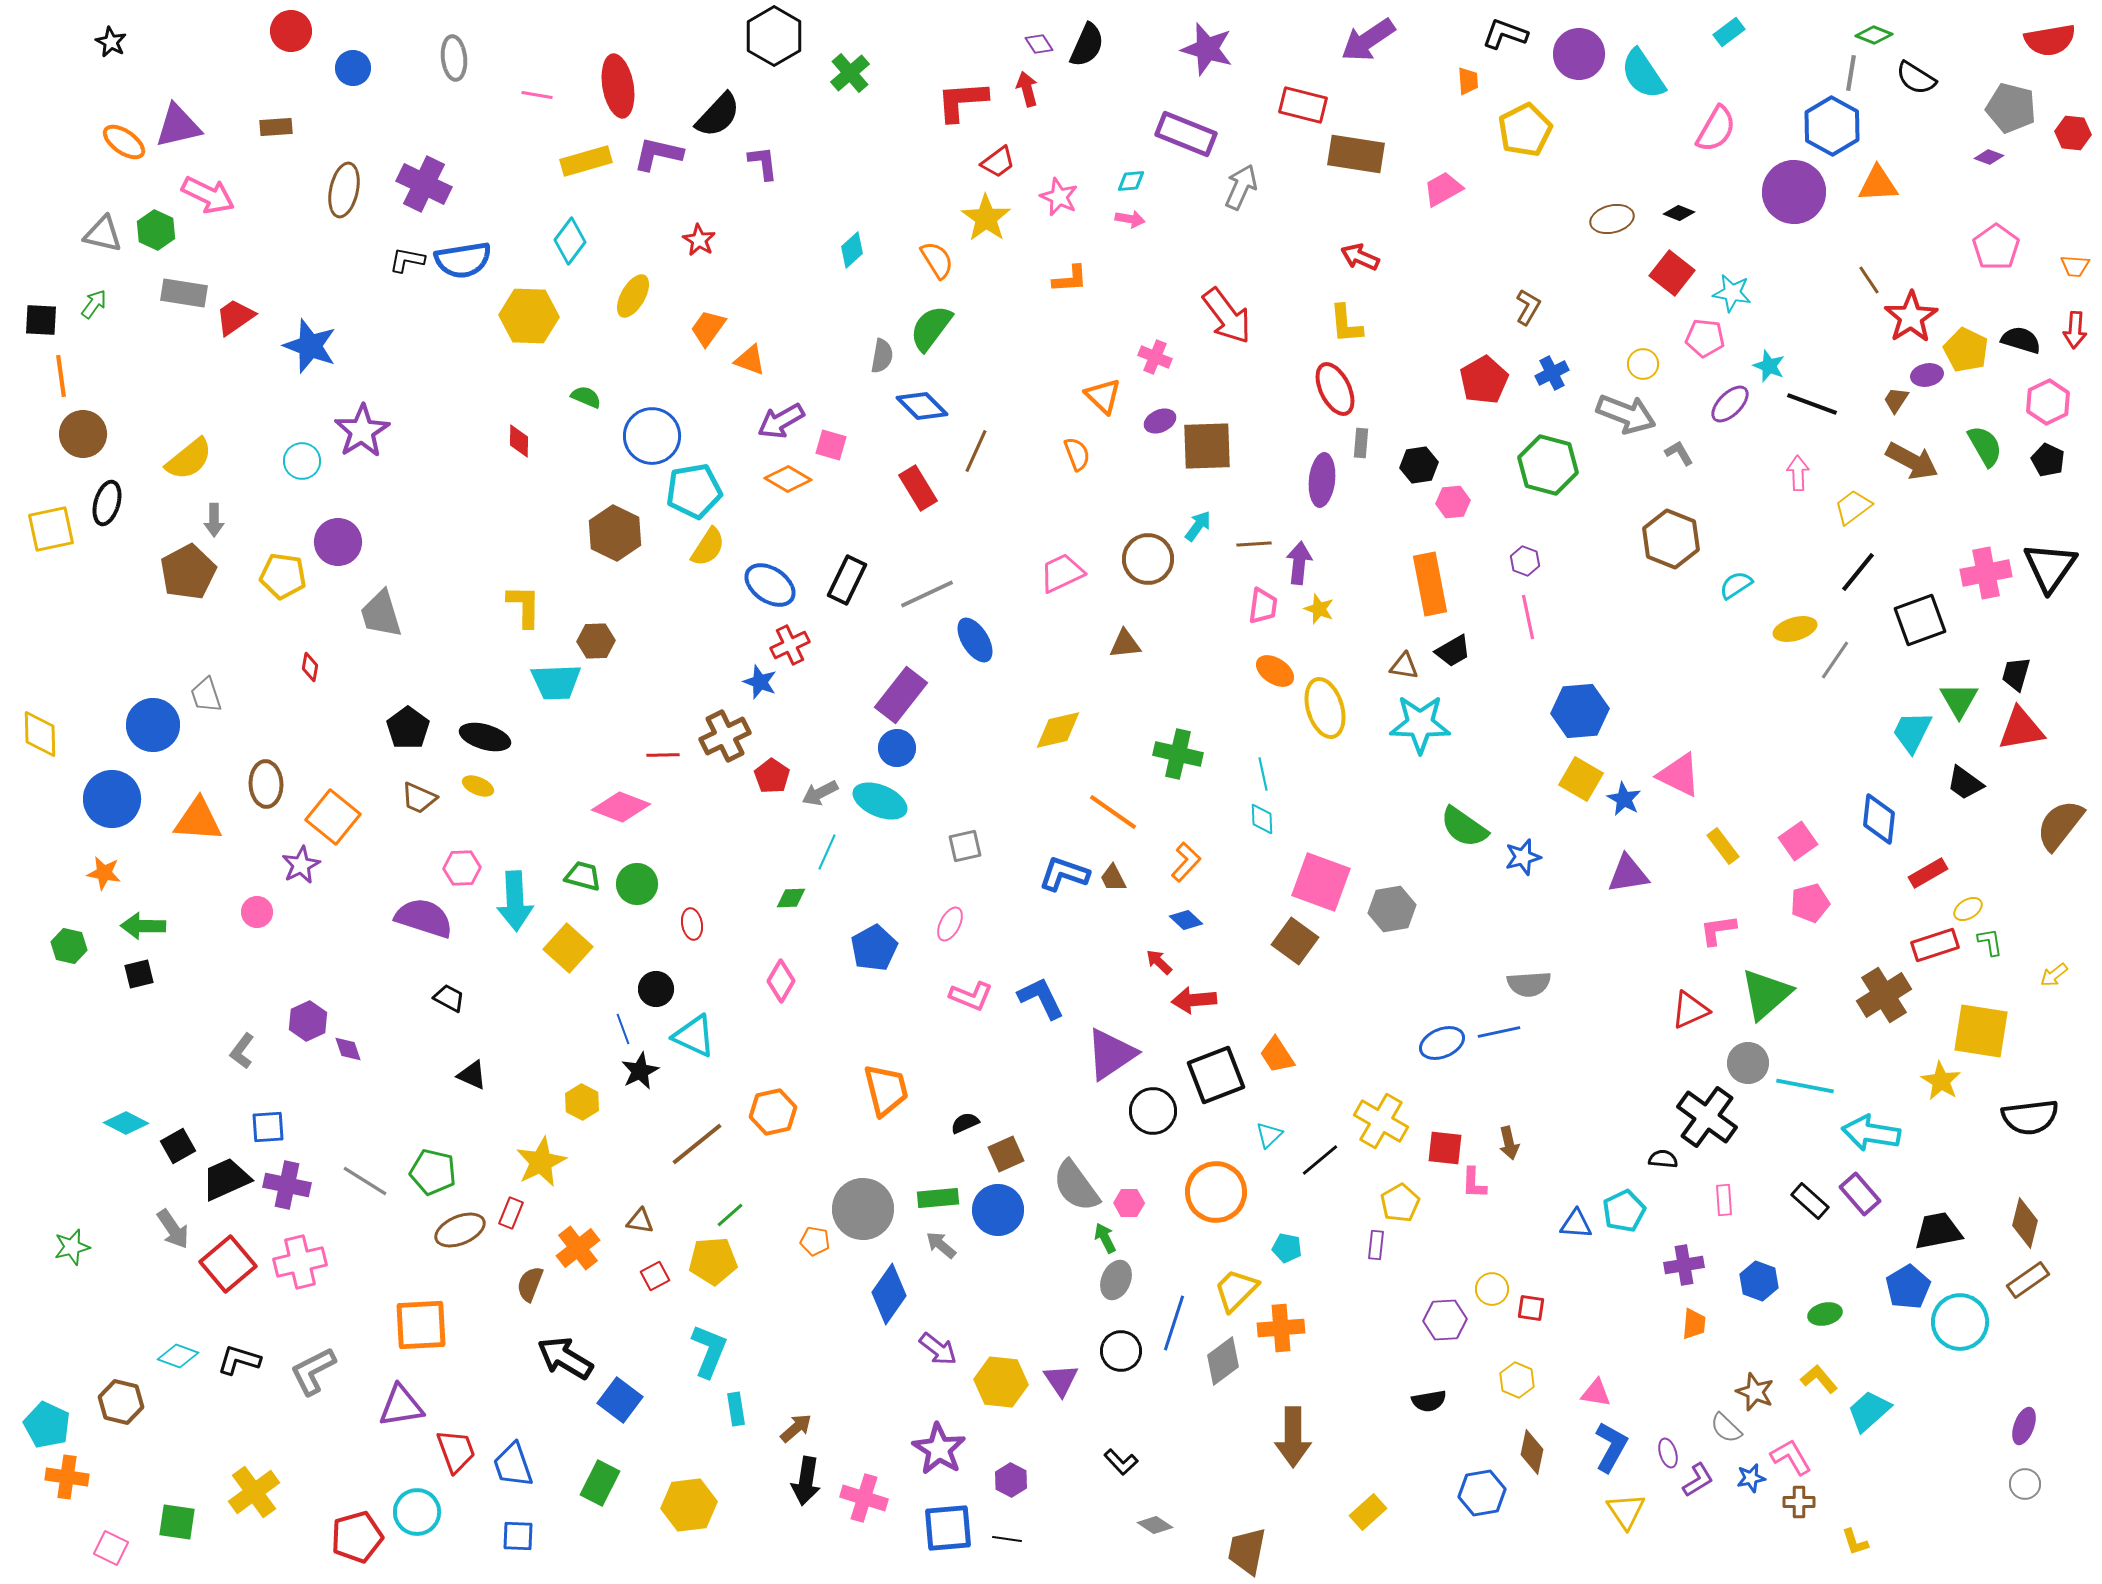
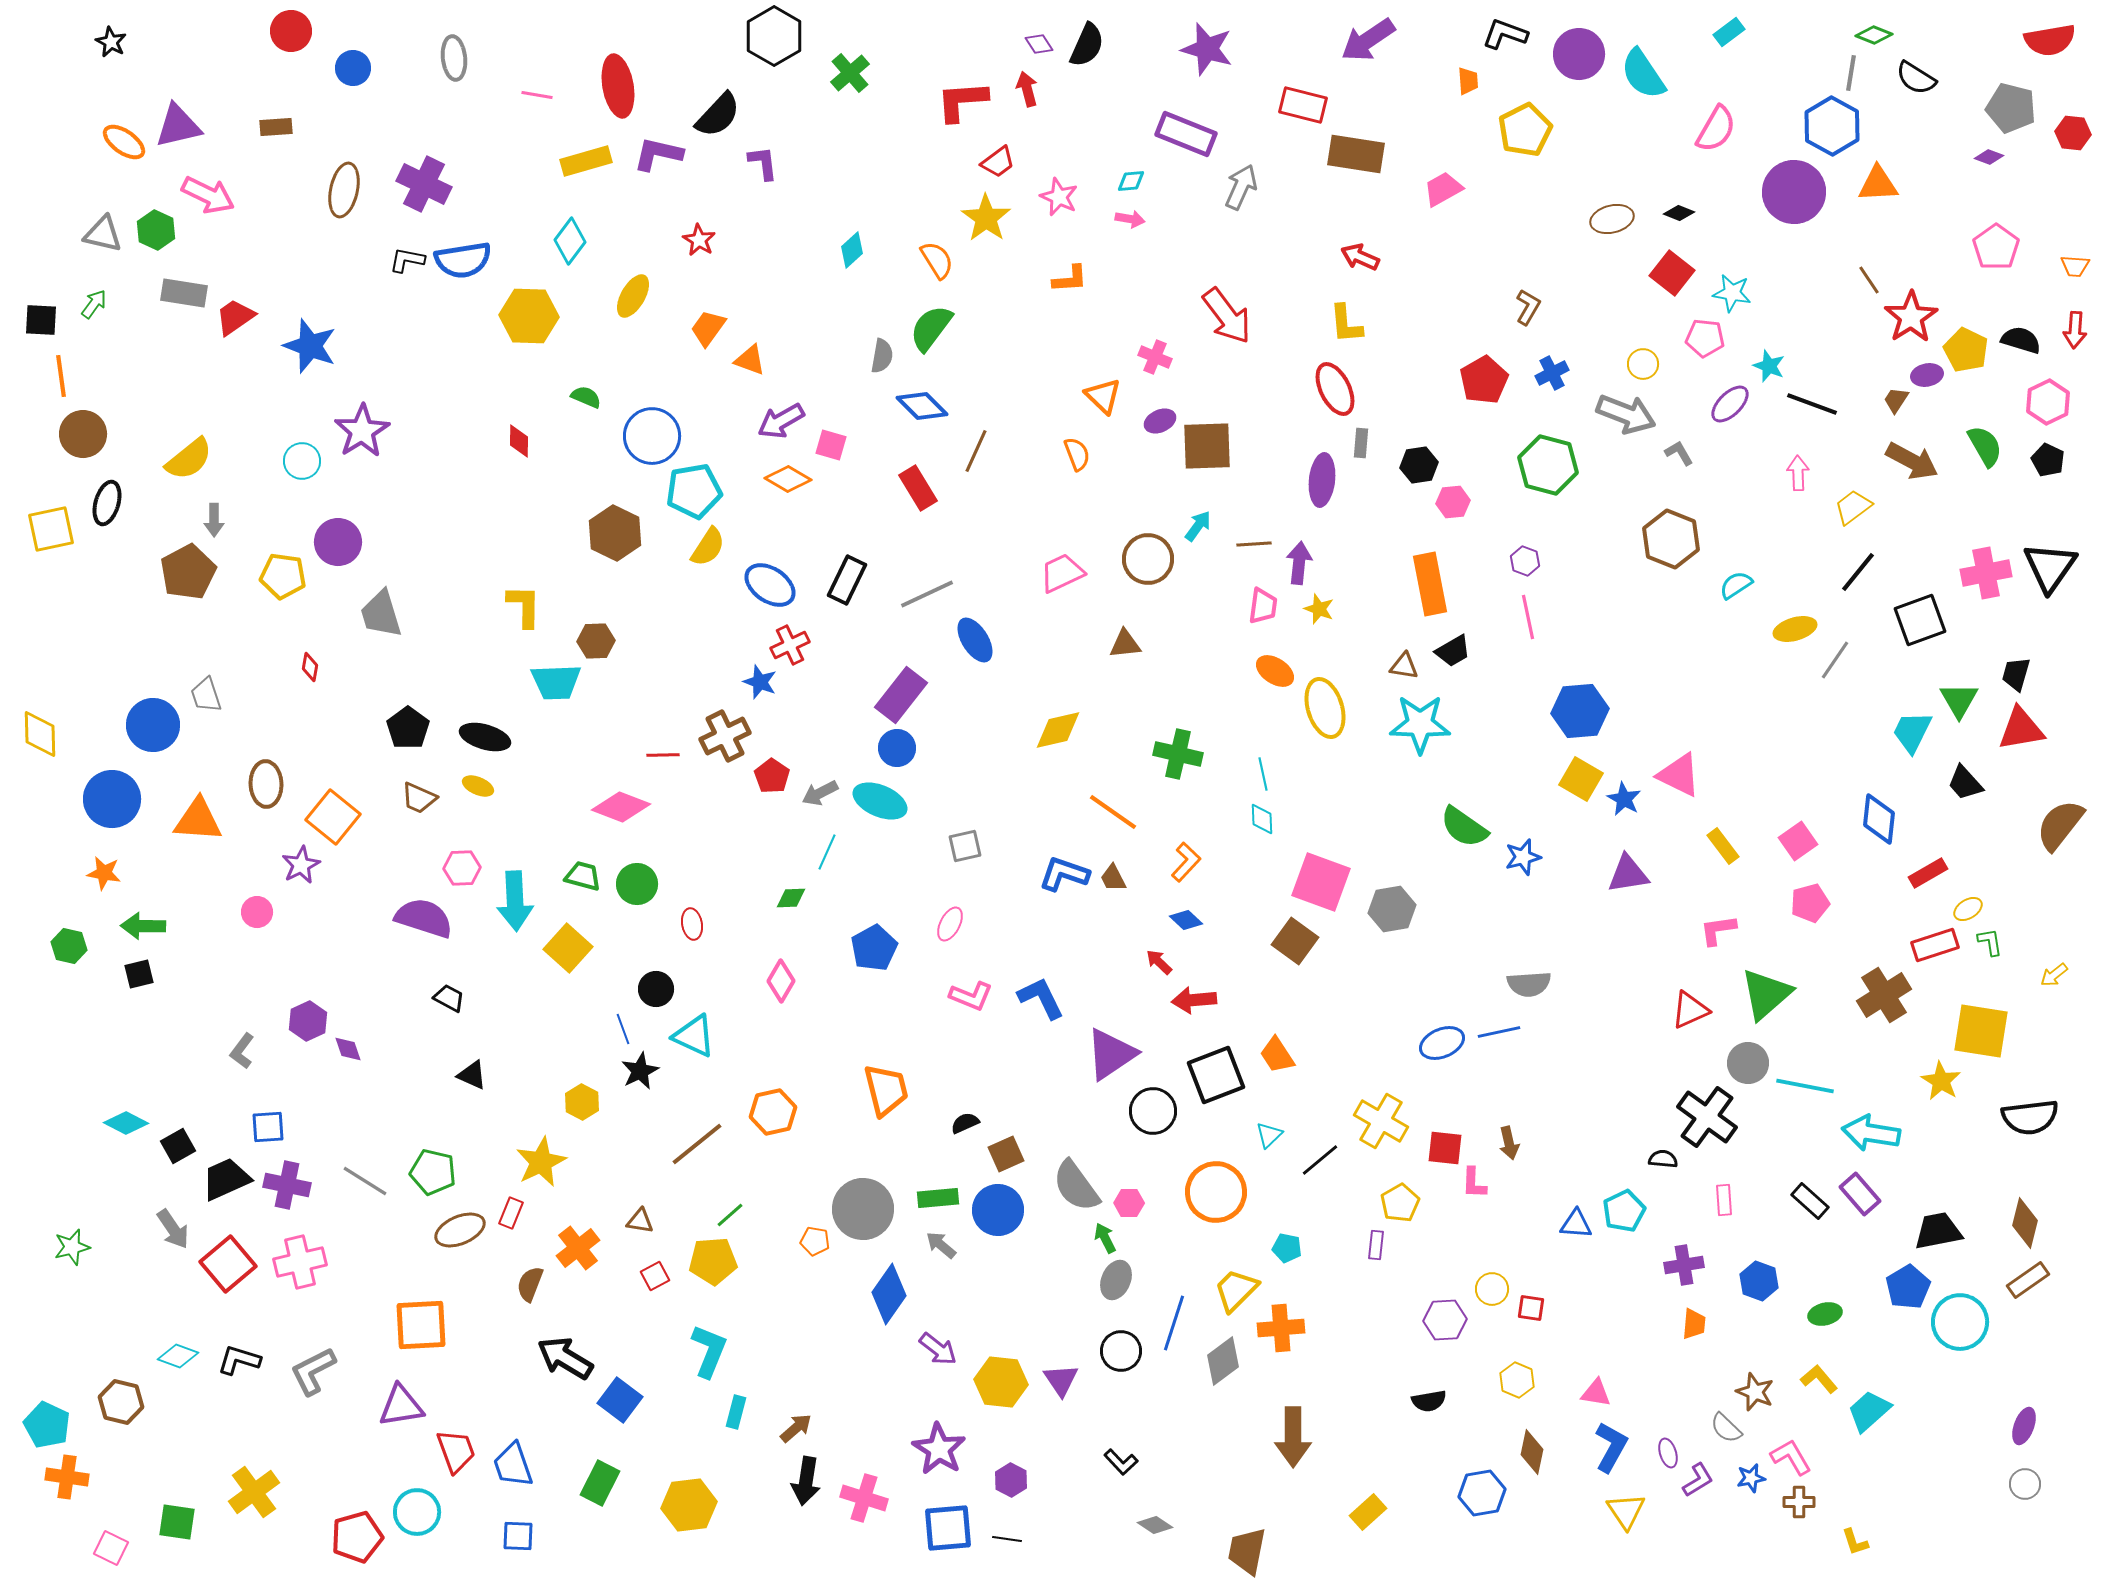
black trapezoid at (1965, 783): rotated 12 degrees clockwise
cyan rectangle at (736, 1409): moved 3 px down; rotated 24 degrees clockwise
